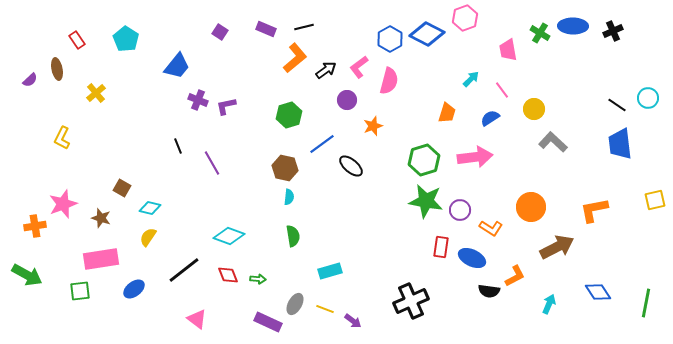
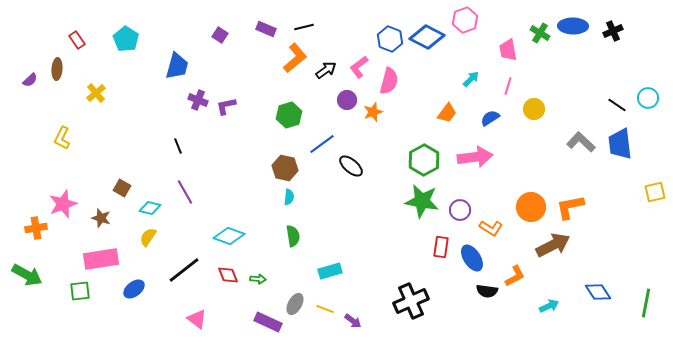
pink hexagon at (465, 18): moved 2 px down
purple square at (220, 32): moved 3 px down
blue diamond at (427, 34): moved 3 px down
blue hexagon at (390, 39): rotated 10 degrees counterclockwise
blue trapezoid at (177, 66): rotated 24 degrees counterclockwise
brown ellipse at (57, 69): rotated 15 degrees clockwise
pink line at (502, 90): moved 6 px right, 4 px up; rotated 54 degrees clockwise
orange trapezoid at (447, 113): rotated 20 degrees clockwise
orange star at (373, 126): moved 14 px up
gray L-shape at (553, 142): moved 28 px right
green hexagon at (424, 160): rotated 12 degrees counterclockwise
purple line at (212, 163): moved 27 px left, 29 px down
yellow square at (655, 200): moved 8 px up
green star at (426, 201): moved 4 px left
orange L-shape at (594, 210): moved 24 px left, 3 px up
orange cross at (35, 226): moved 1 px right, 2 px down
brown arrow at (557, 247): moved 4 px left, 2 px up
blue ellipse at (472, 258): rotated 32 degrees clockwise
black semicircle at (489, 291): moved 2 px left
cyan arrow at (549, 304): moved 2 px down; rotated 42 degrees clockwise
